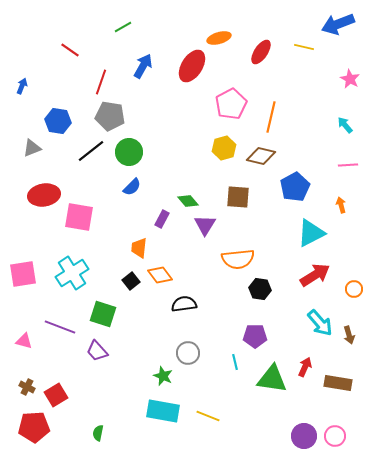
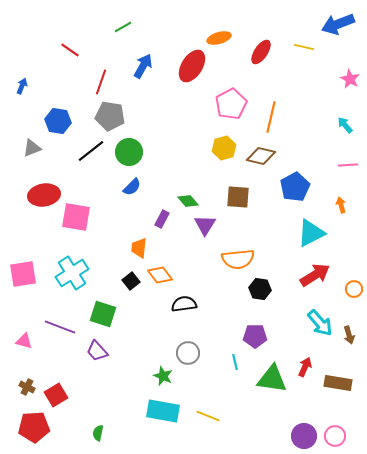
pink square at (79, 217): moved 3 px left
